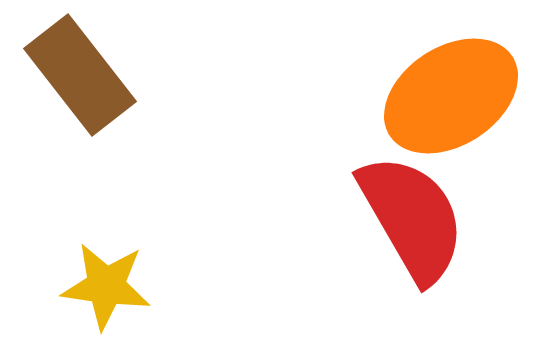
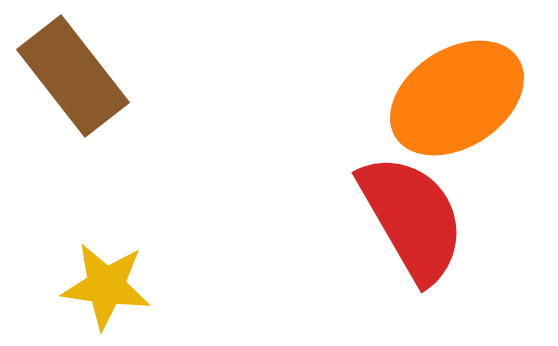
brown rectangle: moved 7 px left, 1 px down
orange ellipse: moved 6 px right, 2 px down
